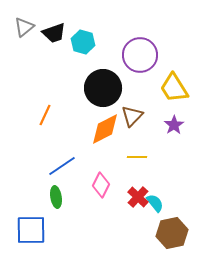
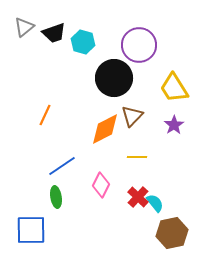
purple circle: moved 1 px left, 10 px up
black circle: moved 11 px right, 10 px up
